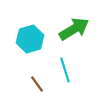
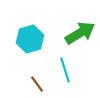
green arrow: moved 6 px right, 4 px down
